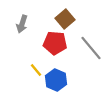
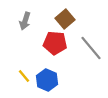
gray arrow: moved 3 px right, 3 px up
yellow line: moved 12 px left, 6 px down
blue hexagon: moved 9 px left
